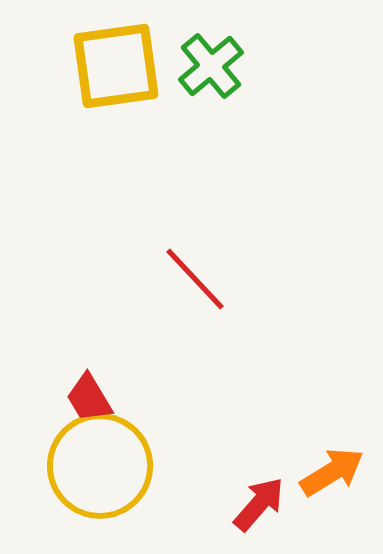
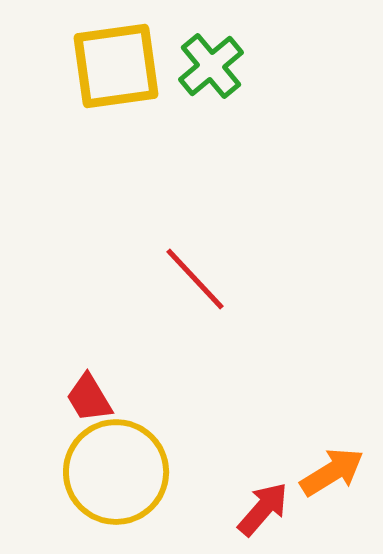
yellow circle: moved 16 px right, 6 px down
red arrow: moved 4 px right, 5 px down
